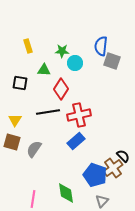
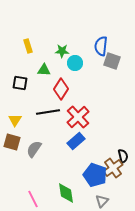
red cross: moved 1 px left, 2 px down; rotated 30 degrees counterclockwise
black semicircle: rotated 32 degrees clockwise
pink line: rotated 36 degrees counterclockwise
